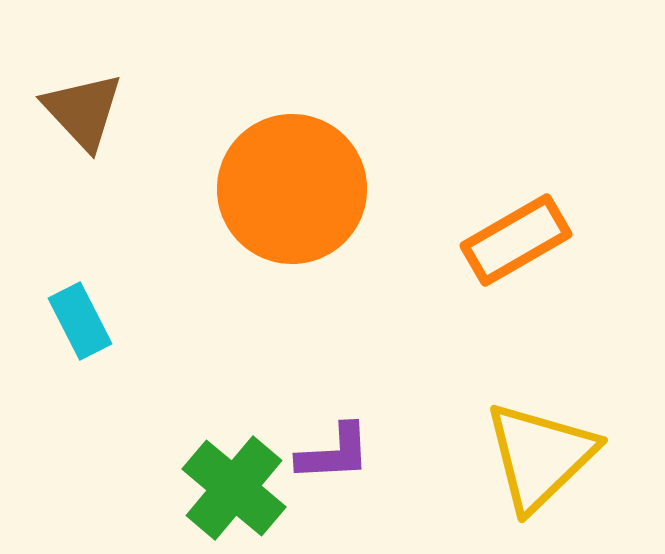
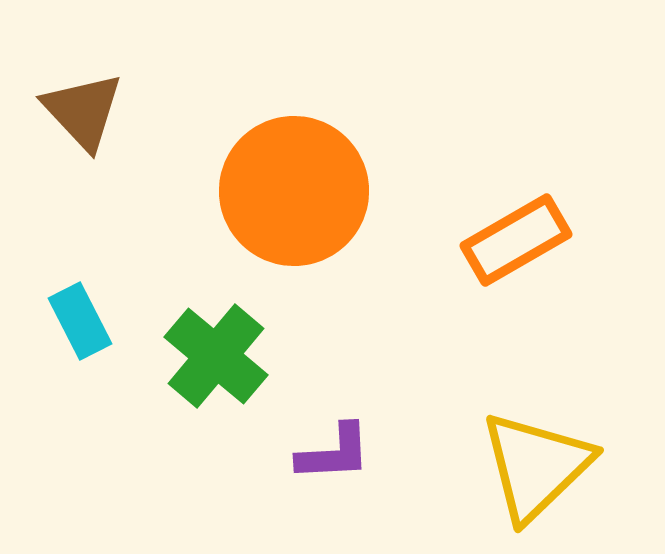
orange circle: moved 2 px right, 2 px down
yellow triangle: moved 4 px left, 10 px down
green cross: moved 18 px left, 132 px up
